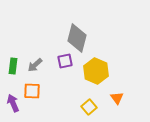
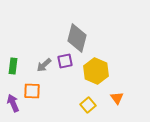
gray arrow: moved 9 px right
yellow square: moved 1 px left, 2 px up
